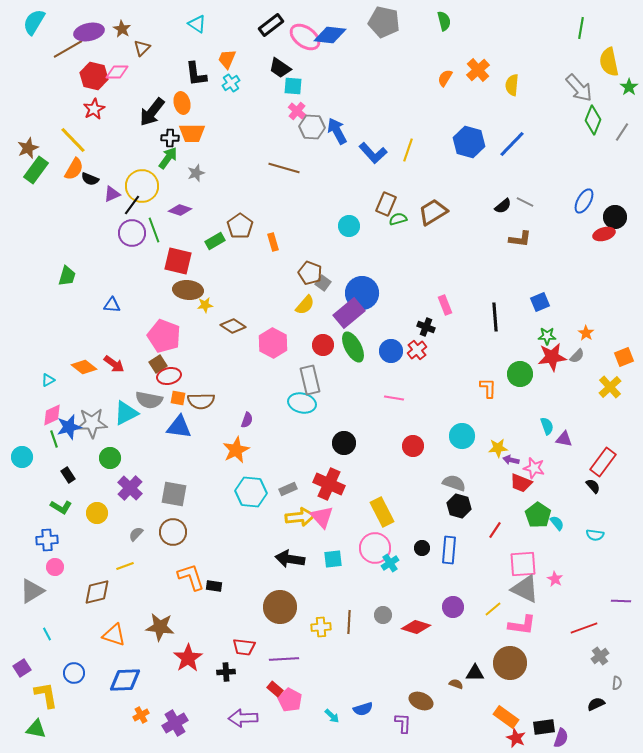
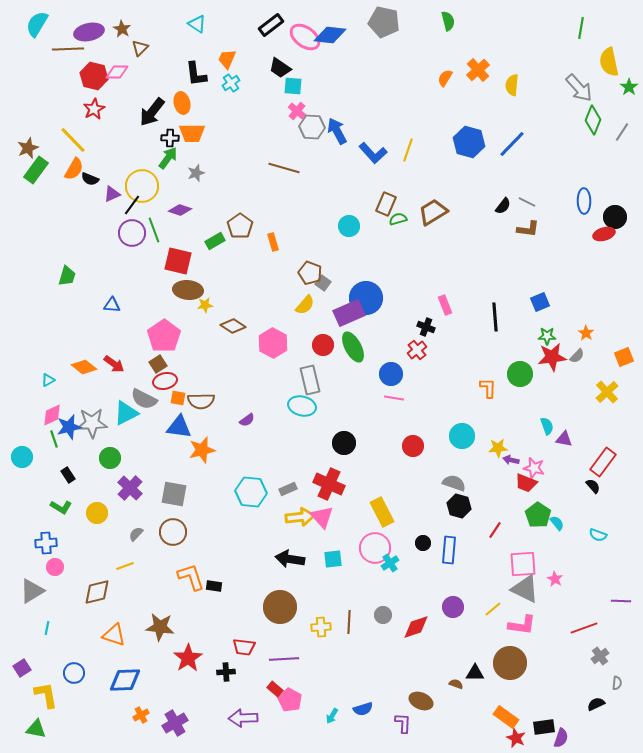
green semicircle at (444, 21): moved 4 px right
cyan semicircle at (34, 22): moved 3 px right, 2 px down
brown triangle at (142, 48): moved 2 px left
brown line at (68, 49): rotated 28 degrees clockwise
blue ellipse at (584, 201): rotated 30 degrees counterclockwise
gray line at (525, 202): moved 2 px right
black semicircle at (503, 206): rotated 12 degrees counterclockwise
brown L-shape at (520, 239): moved 8 px right, 10 px up
blue circle at (362, 293): moved 4 px right, 5 px down
purple rectangle at (349, 313): rotated 16 degrees clockwise
pink pentagon at (164, 336): rotated 16 degrees clockwise
blue circle at (391, 351): moved 23 px down
red ellipse at (169, 376): moved 4 px left, 5 px down
yellow cross at (610, 387): moved 3 px left, 5 px down
gray semicircle at (149, 400): moved 5 px left, 1 px up; rotated 16 degrees clockwise
cyan ellipse at (302, 403): moved 3 px down
purple semicircle at (247, 420): rotated 35 degrees clockwise
orange star at (236, 450): moved 34 px left; rotated 12 degrees clockwise
red trapezoid at (521, 483): moved 5 px right
cyan semicircle at (595, 535): moved 3 px right; rotated 12 degrees clockwise
blue cross at (47, 540): moved 1 px left, 3 px down
black circle at (422, 548): moved 1 px right, 5 px up
red diamond at (416, 627): rotated 36 degrees counterclockwise
cyan line at (47, 634): moved 6 px up; rotated 40 degrees clockwise
cyan arrow at (332, 716): rotated 77 degrees clockwise
